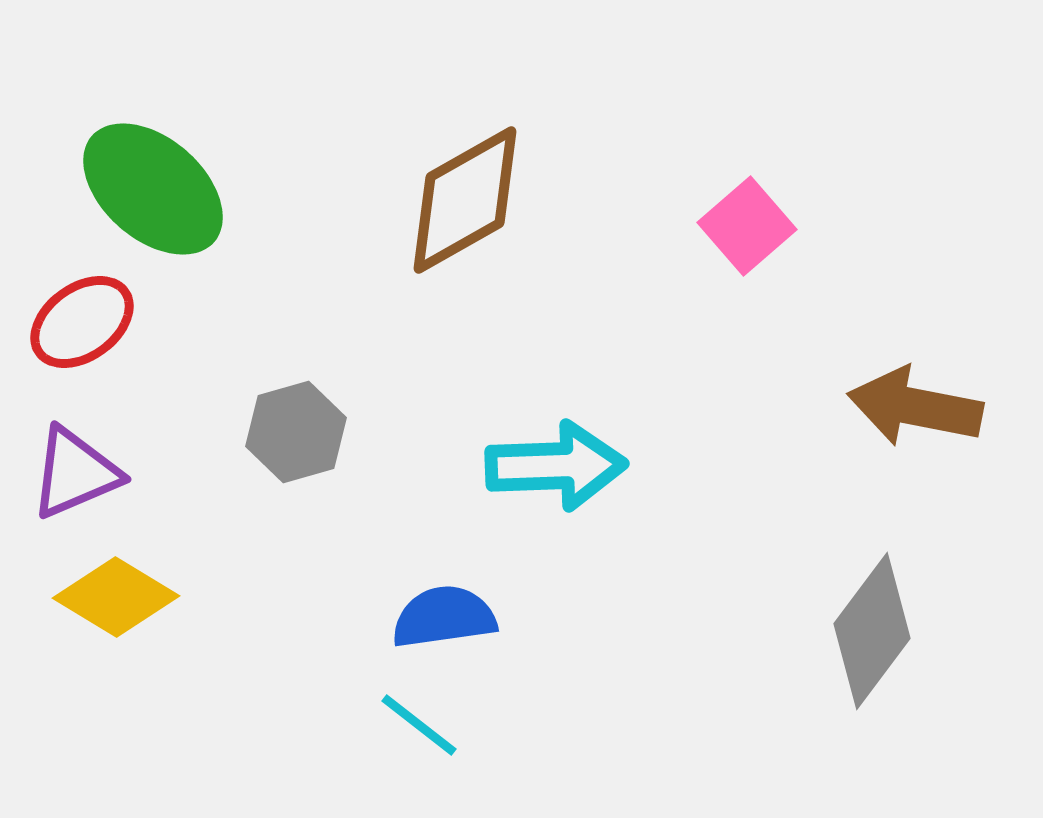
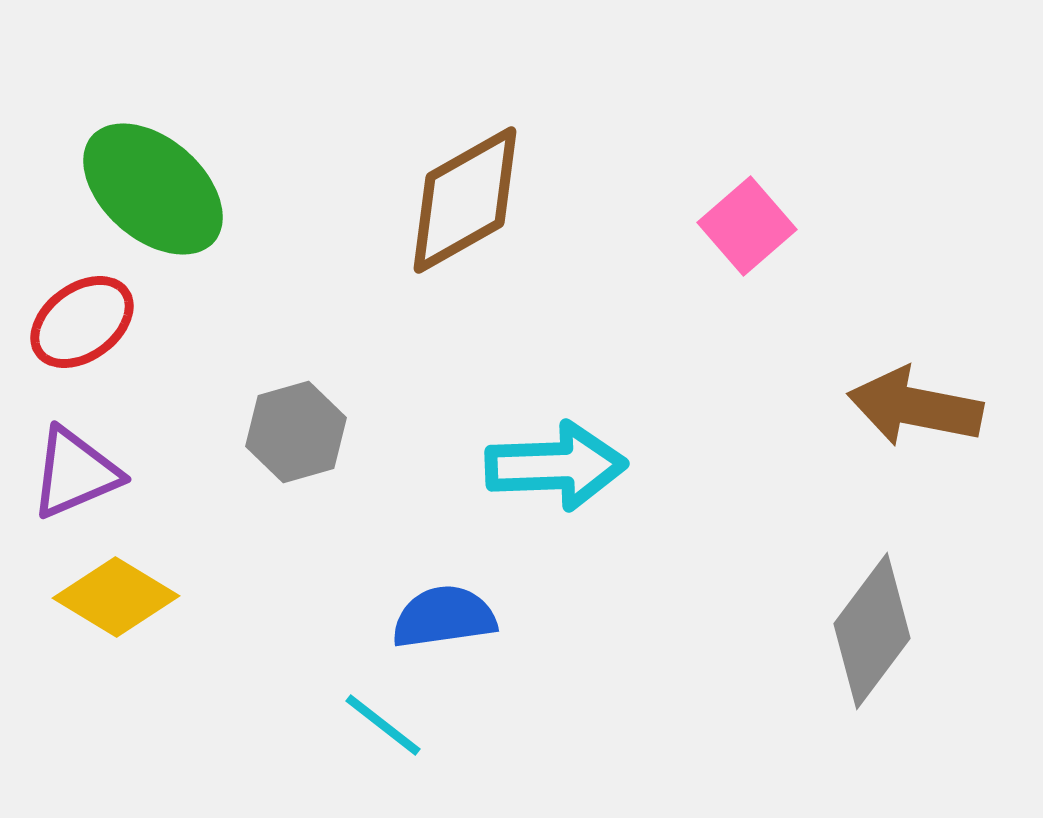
cyan line: moved 36 px left
